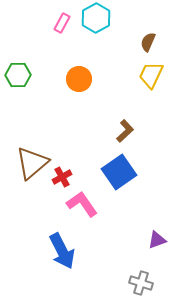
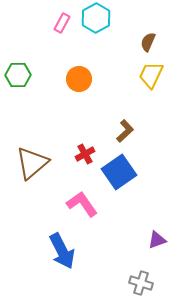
red cross: moved 23 px right, 23 px up
